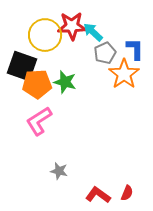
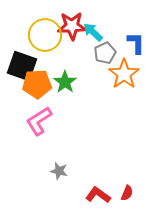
blue L-shape: moved 1 px right, 6 px up
green star: rotated 20 degrees clockwise
